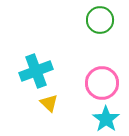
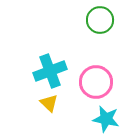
cyan cross: moved 14 px right
pink circle: moved 6 px left, 1 px up
cyan star: rotated 24 degrees counterclockwise
